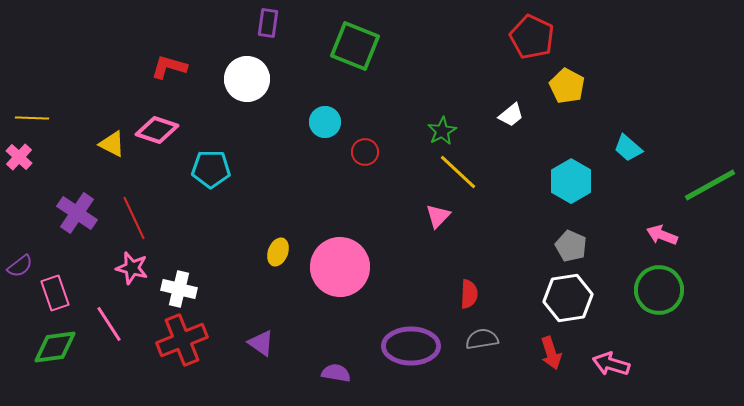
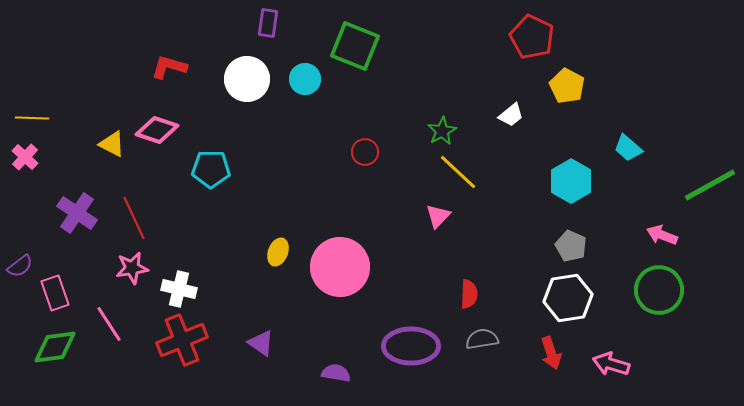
cyan circle at (325, 122): moved 20 px left, 43 px up
pink cross at (19, 157): moved 6 px right
pink star at (132, 268): rotated 24 degrees counterclockwise
